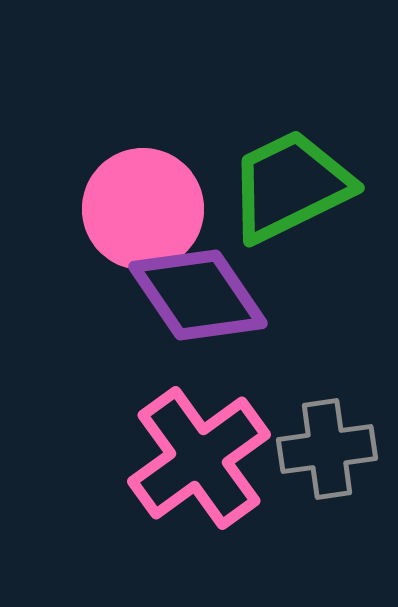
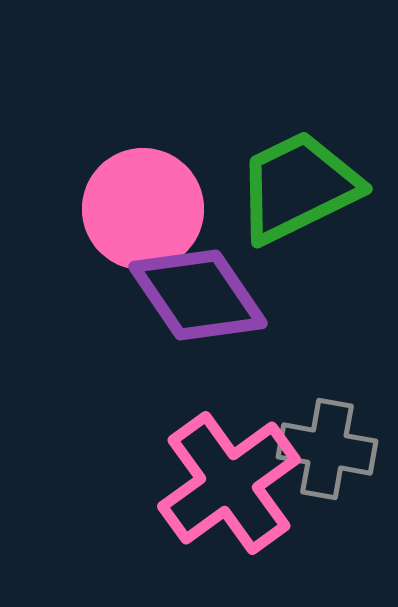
green trapezoid: moved 8 px right, 1 px down
gray cross: rotated 18 degrees clockwise
pink cross: moved 30 px right, 25 px down
